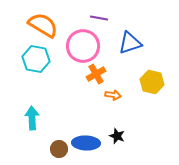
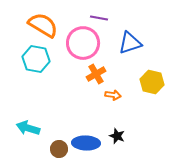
pink circle: moved 3 px up
cyan arrow: moved 4 px left, 10 px down; rotated 70 degrees counterclockwise
